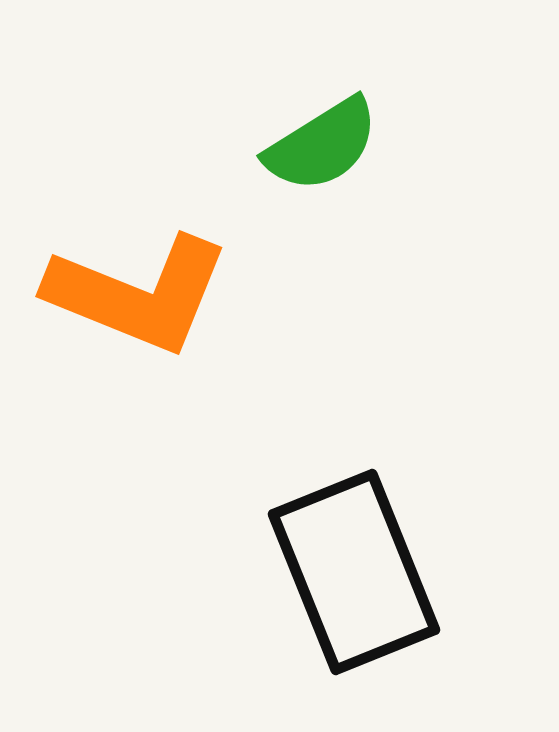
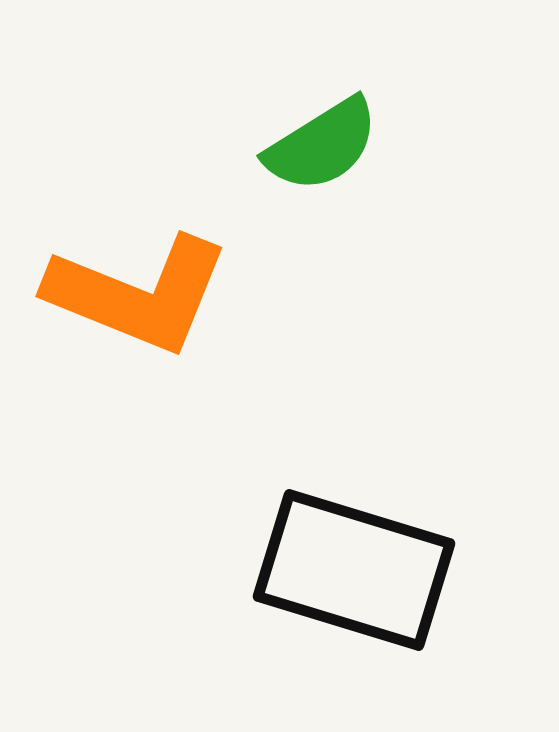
black rectangle: moved 2 px up; rotated 51 degrees counterclockwise
